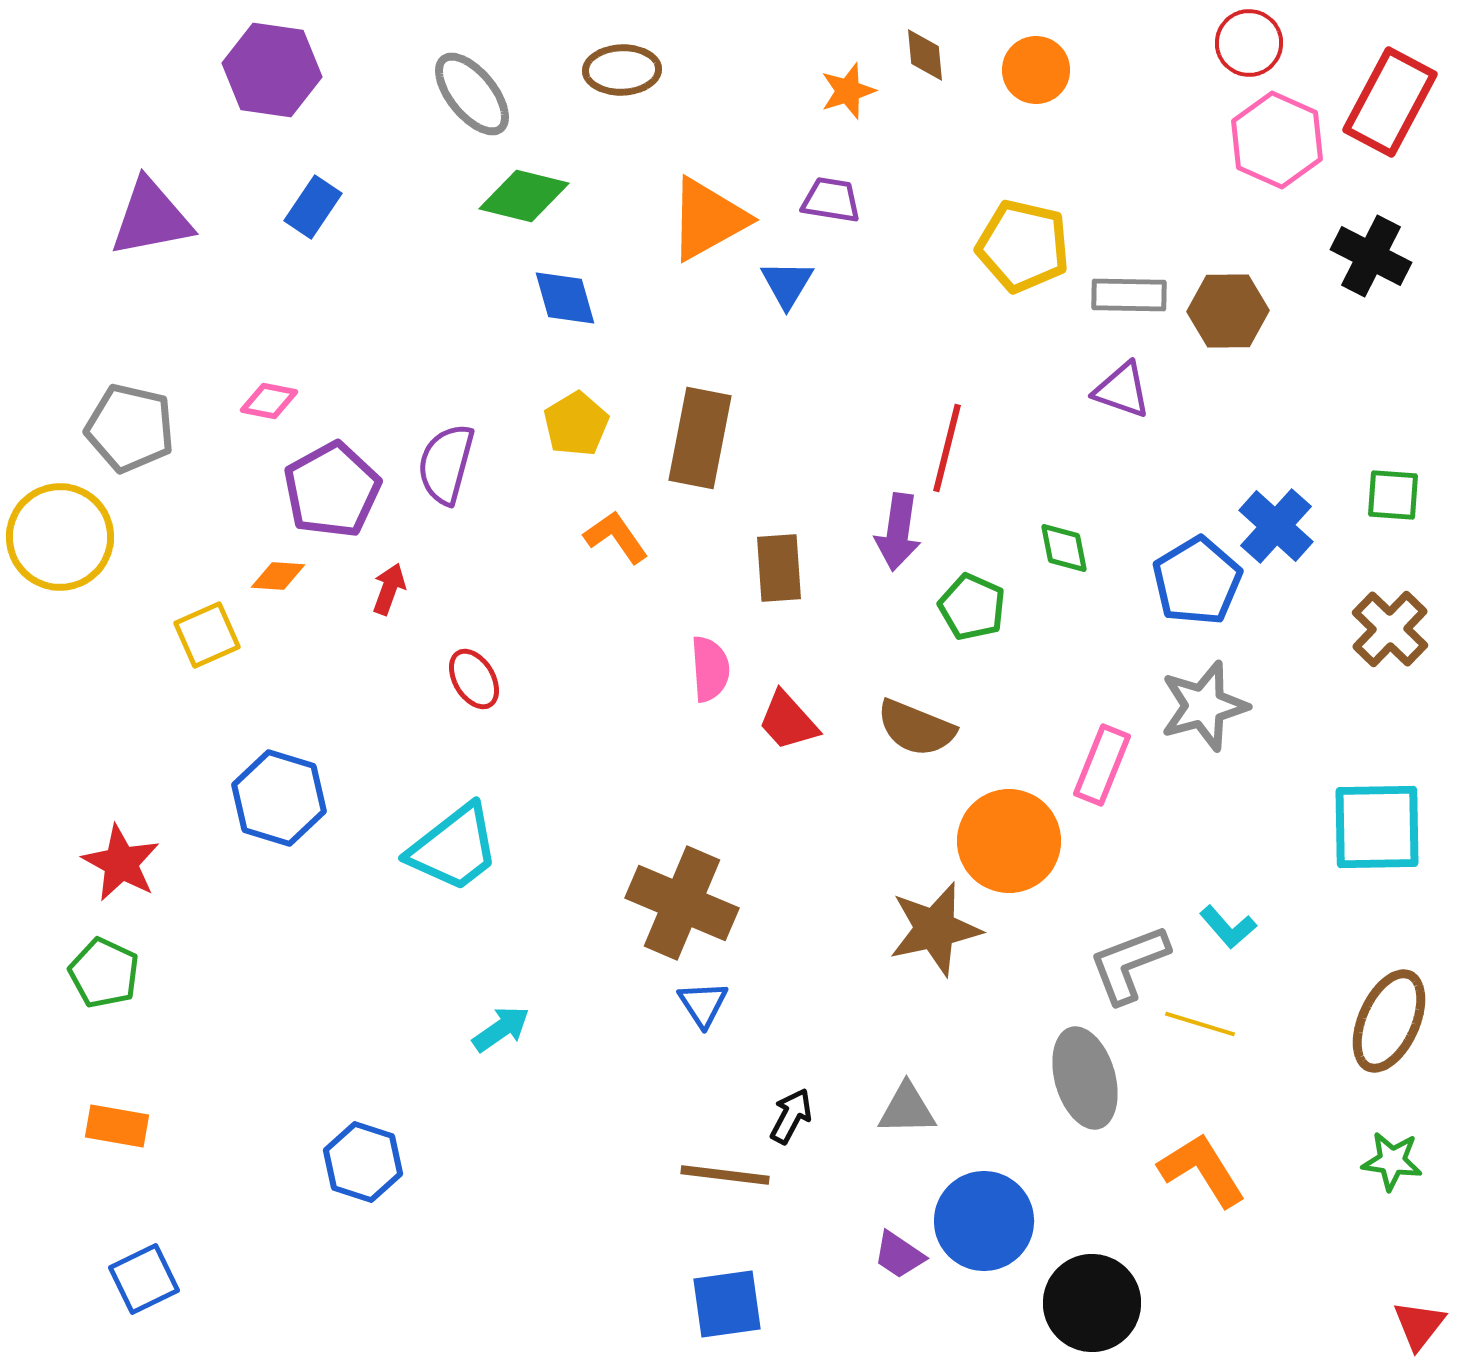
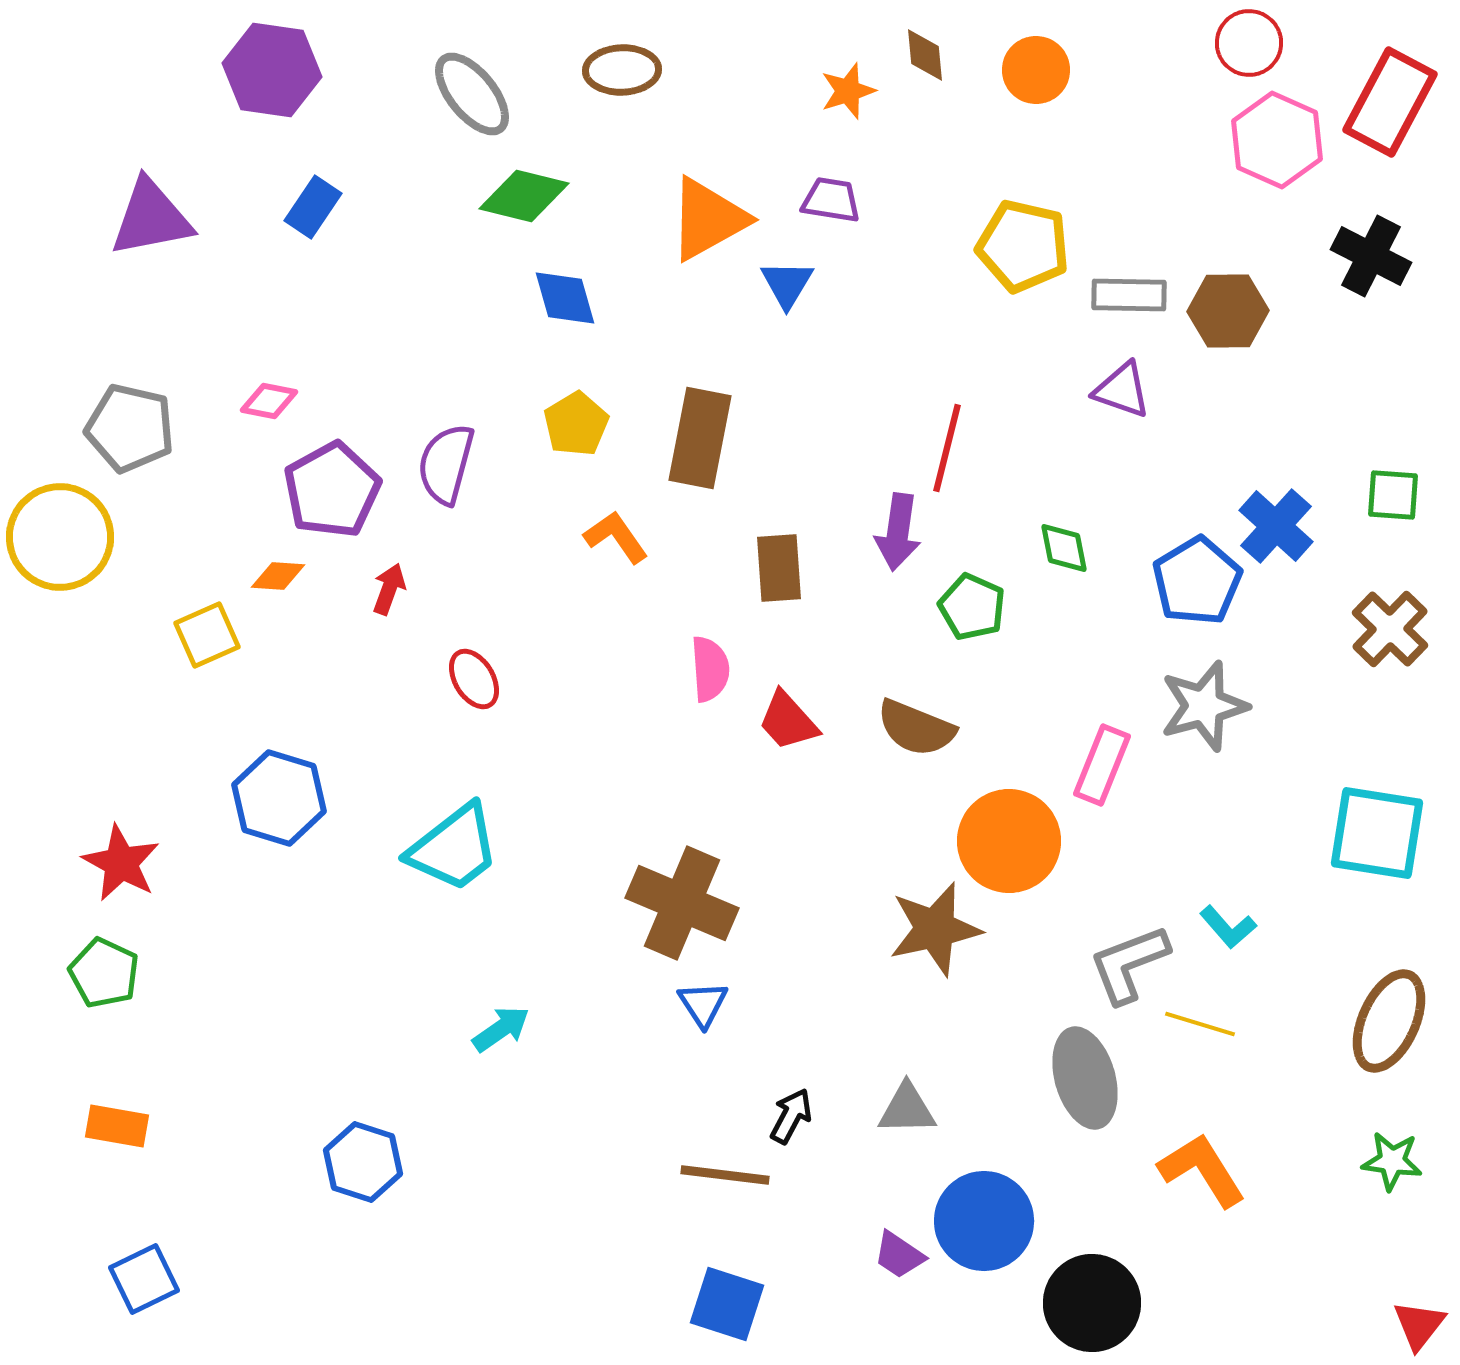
cyan square at (1377, 827): moved 6 px down; rotated 10 degrees clockwise
blue square at (727, 1304): rotated 26 degrees clockwise
